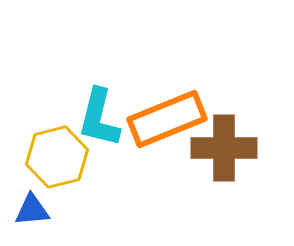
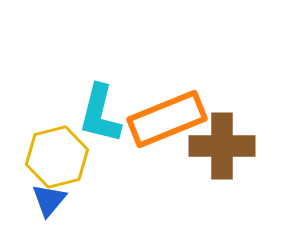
cyan L-shape: moved 1 px right, 4 px up
brown cross: moved 2 px left, 2 px up
blue triangle: moved 17 px right, 10 px up; rotated 45 degrees counterclockwise
